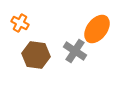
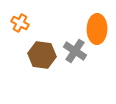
orange ellipse: rotated 36 degrees counterclockwise
brown hexagon: moved 6 px right
